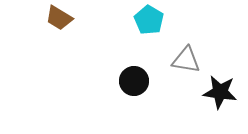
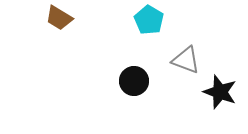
gray triangle: rotated 12 degrees clockwise
black star: rotated 12 degrees clockwise
